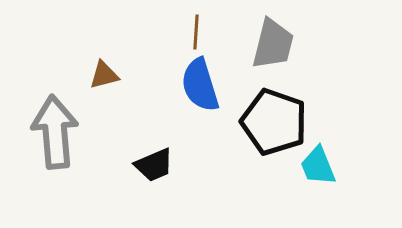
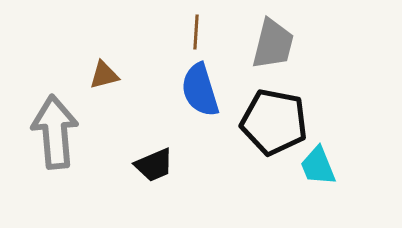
blue semicircle: moved 5 px down
black pentagon: rotated 8 degrees counterclockwise
